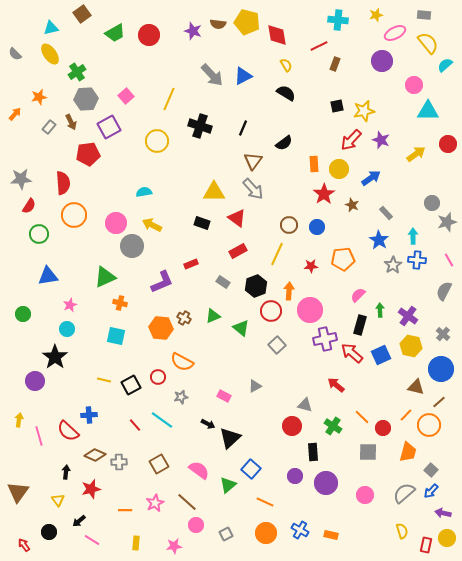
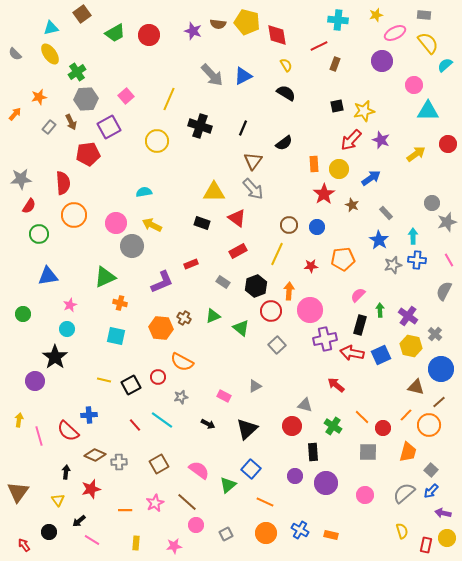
gray star at (393, 265): rotated 18 degrees clockwise
gray cross at (443, 334): moved 8 px left
red arrow at (352, 353): rotated 30 degrees counterclockwise
black triangle at (230, 438): moved 17 px right, 9 px up
